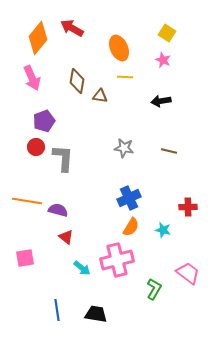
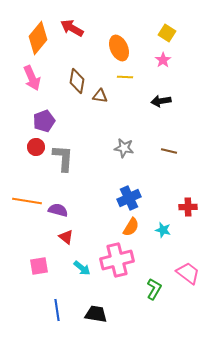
pink star: rotated 14 degrees clockwise
pink square: moved 14 px right, 8 px down
